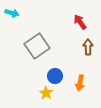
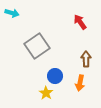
brown arrow: moved 2 px left, 12 px down
